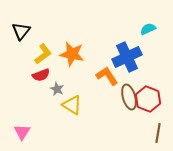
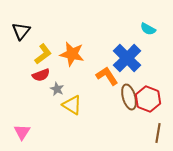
cyan semicircle: rotated 126 degrees counterclockwise
blue cross: moved 1 px down; rotated 20 degrees counterclockwise
